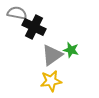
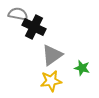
gray semicircle: moved 1 px right, 1 px down
green star: moved 11 px right, 18 px down
